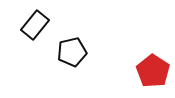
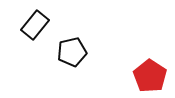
red pentagon: moved 3 px left, 5 px down
